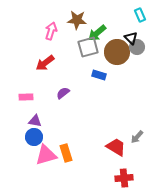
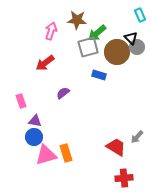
pink rectangle: moved 5 px left, 4 px down; rotated 72 degrees clockwise
